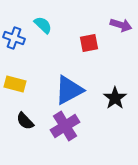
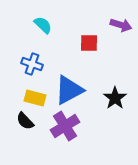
blue cross: moved 18 px right, 26 px down
red square: rotated 12 degrees clockwise
yellow rectangle: moved 20 px right, 14 px down
